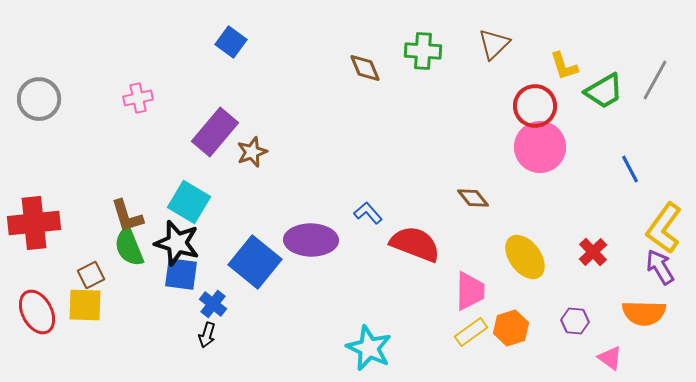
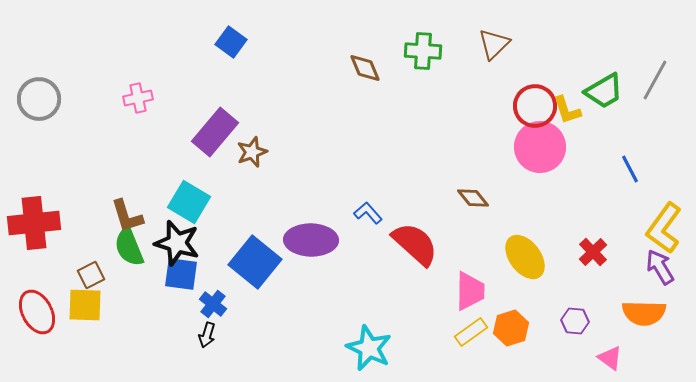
yellow L-shape at (564, 66): moved 3 px right, 44 px down
red semicircle at (415, 244): rotated 21 degrees clockwise
